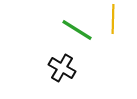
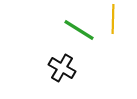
green line: moved 2 px right
